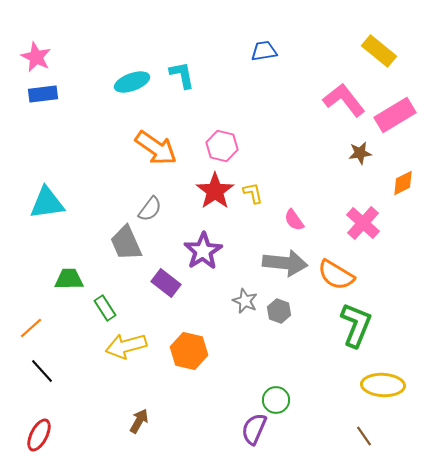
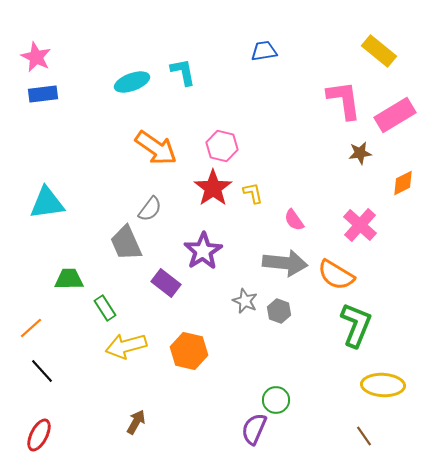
cyan L-shape: moved 1 px right, 3 px up
pink L-shape: rotated 30 degrees clockwise
red star: moved 2 px left, 3 px up
pink cross: moved 3 px left, 2 px down
brown arrow: moved 3 px left, 1 px down
